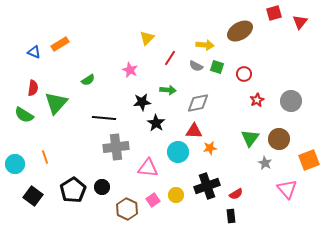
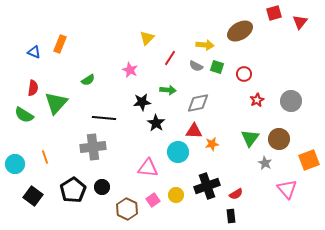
orange rectangle at (60, 44): rotated 36 degrees counterclockwise
gray cross at (116, 147): moved 23 px left
orange star at (210, 148): moved 2 px right, 4 px up
